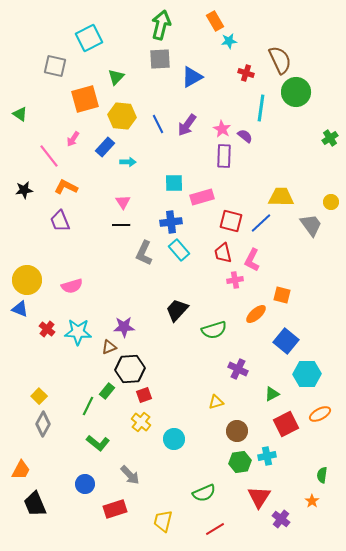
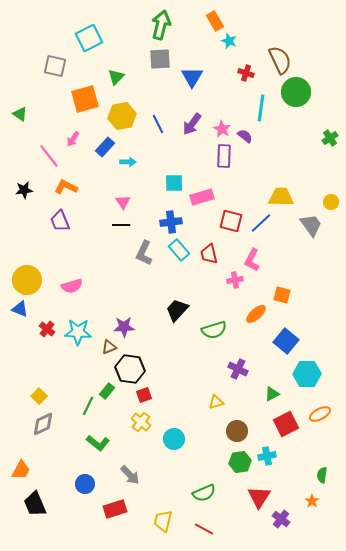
cyan star at (229, 41): rotated 28 degrees clockwise
blue triangle at (192, 77): rotated 30 degrees counterclockwise
yellow hexagon at (122, 116): rotated 16 degrees counterclockwise
purple arrow at (187, 125): moved 5 px right, 1 px up
red trapezoid at (223, 253): moved 14 px left, 1 px down
black hexagon at (130, 369): rotated 12 degrees clockwise
gray diamond at (43, 424): rotated 35 degrees clockwise
red line at (215, 529): moved 11 px left; rotated 60 degrees clockwise
